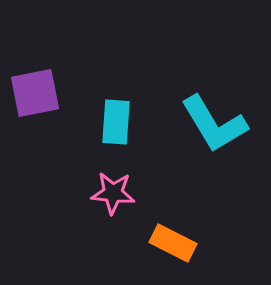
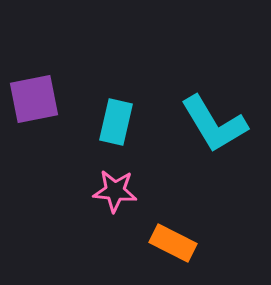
purple square: moved 1 px left, 6 px down
cyan rectangle: rotated 9 degrees clockwise
pink star: moved 2 px right, 2 px up
